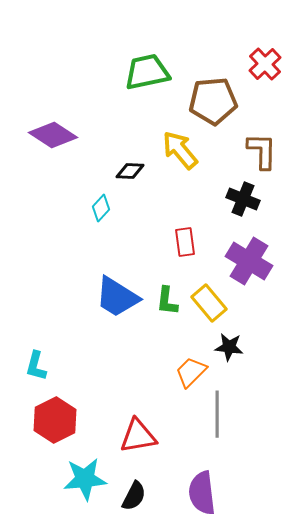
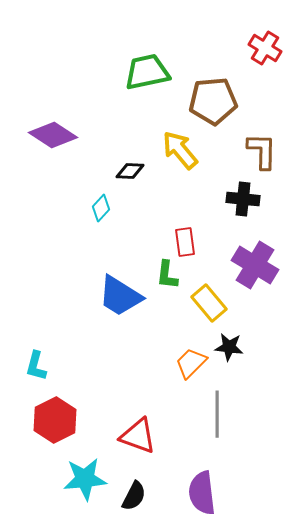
red cross: moved 16 px up; rotated 16 degrees counterclockwise
black cross: rotated 16 degrees counterclockwise
purple cross: moved 6 px right, 4 px down
blue trapezoid: moved 3 px right, 1 px up
green L-shape: moved 26 px up
orange trapezoid: moved 9 px up
red triangle: rotated 30 degrees clockwise
